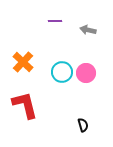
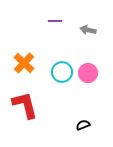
orange cross: moved 1 px right, 1 px down
pink circle: moved 2 px right
black semicircle: rotated 96 degrees counterclockwise
